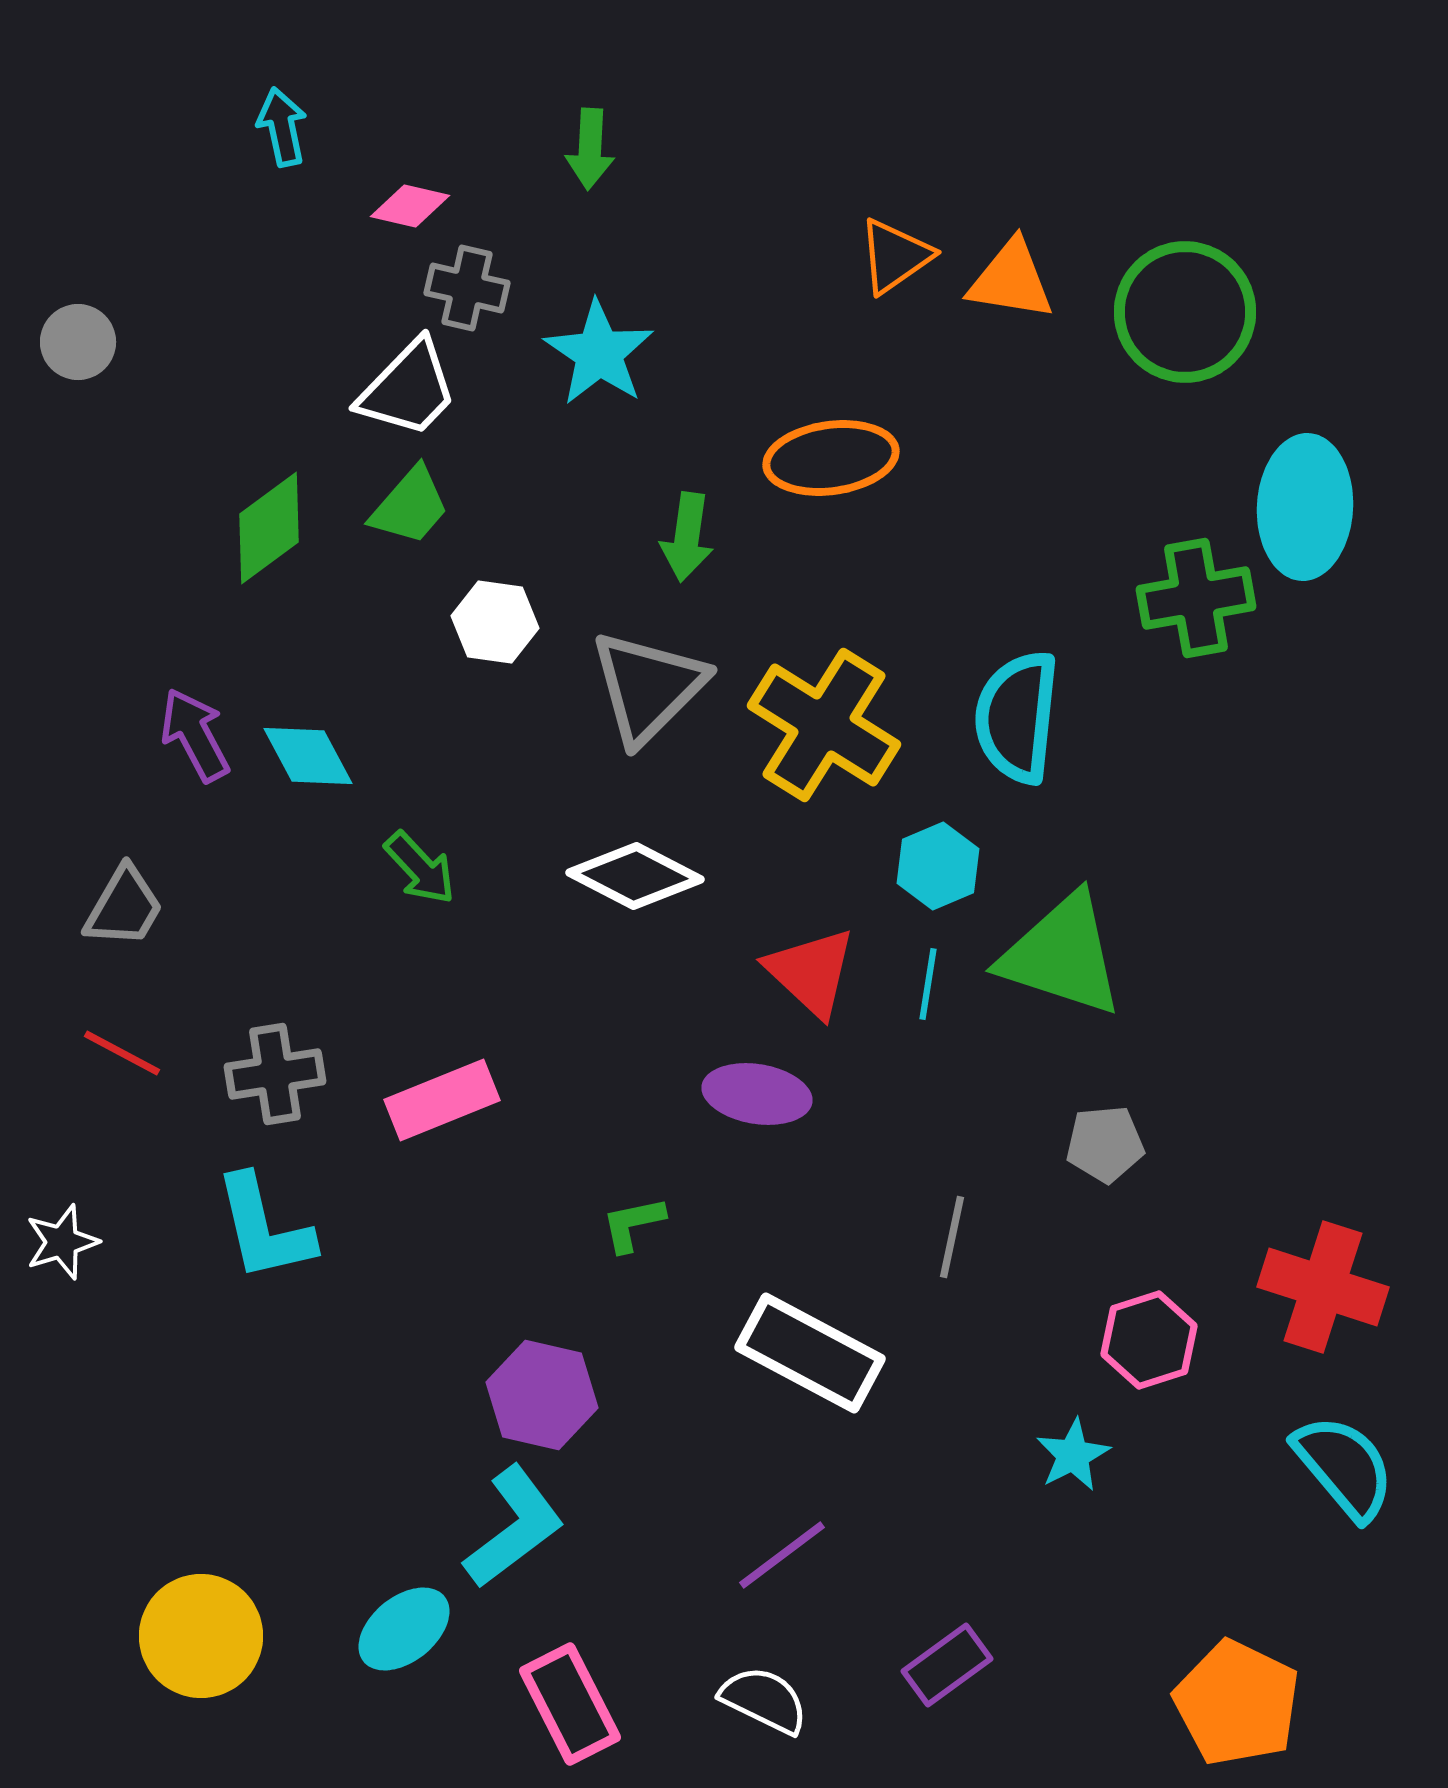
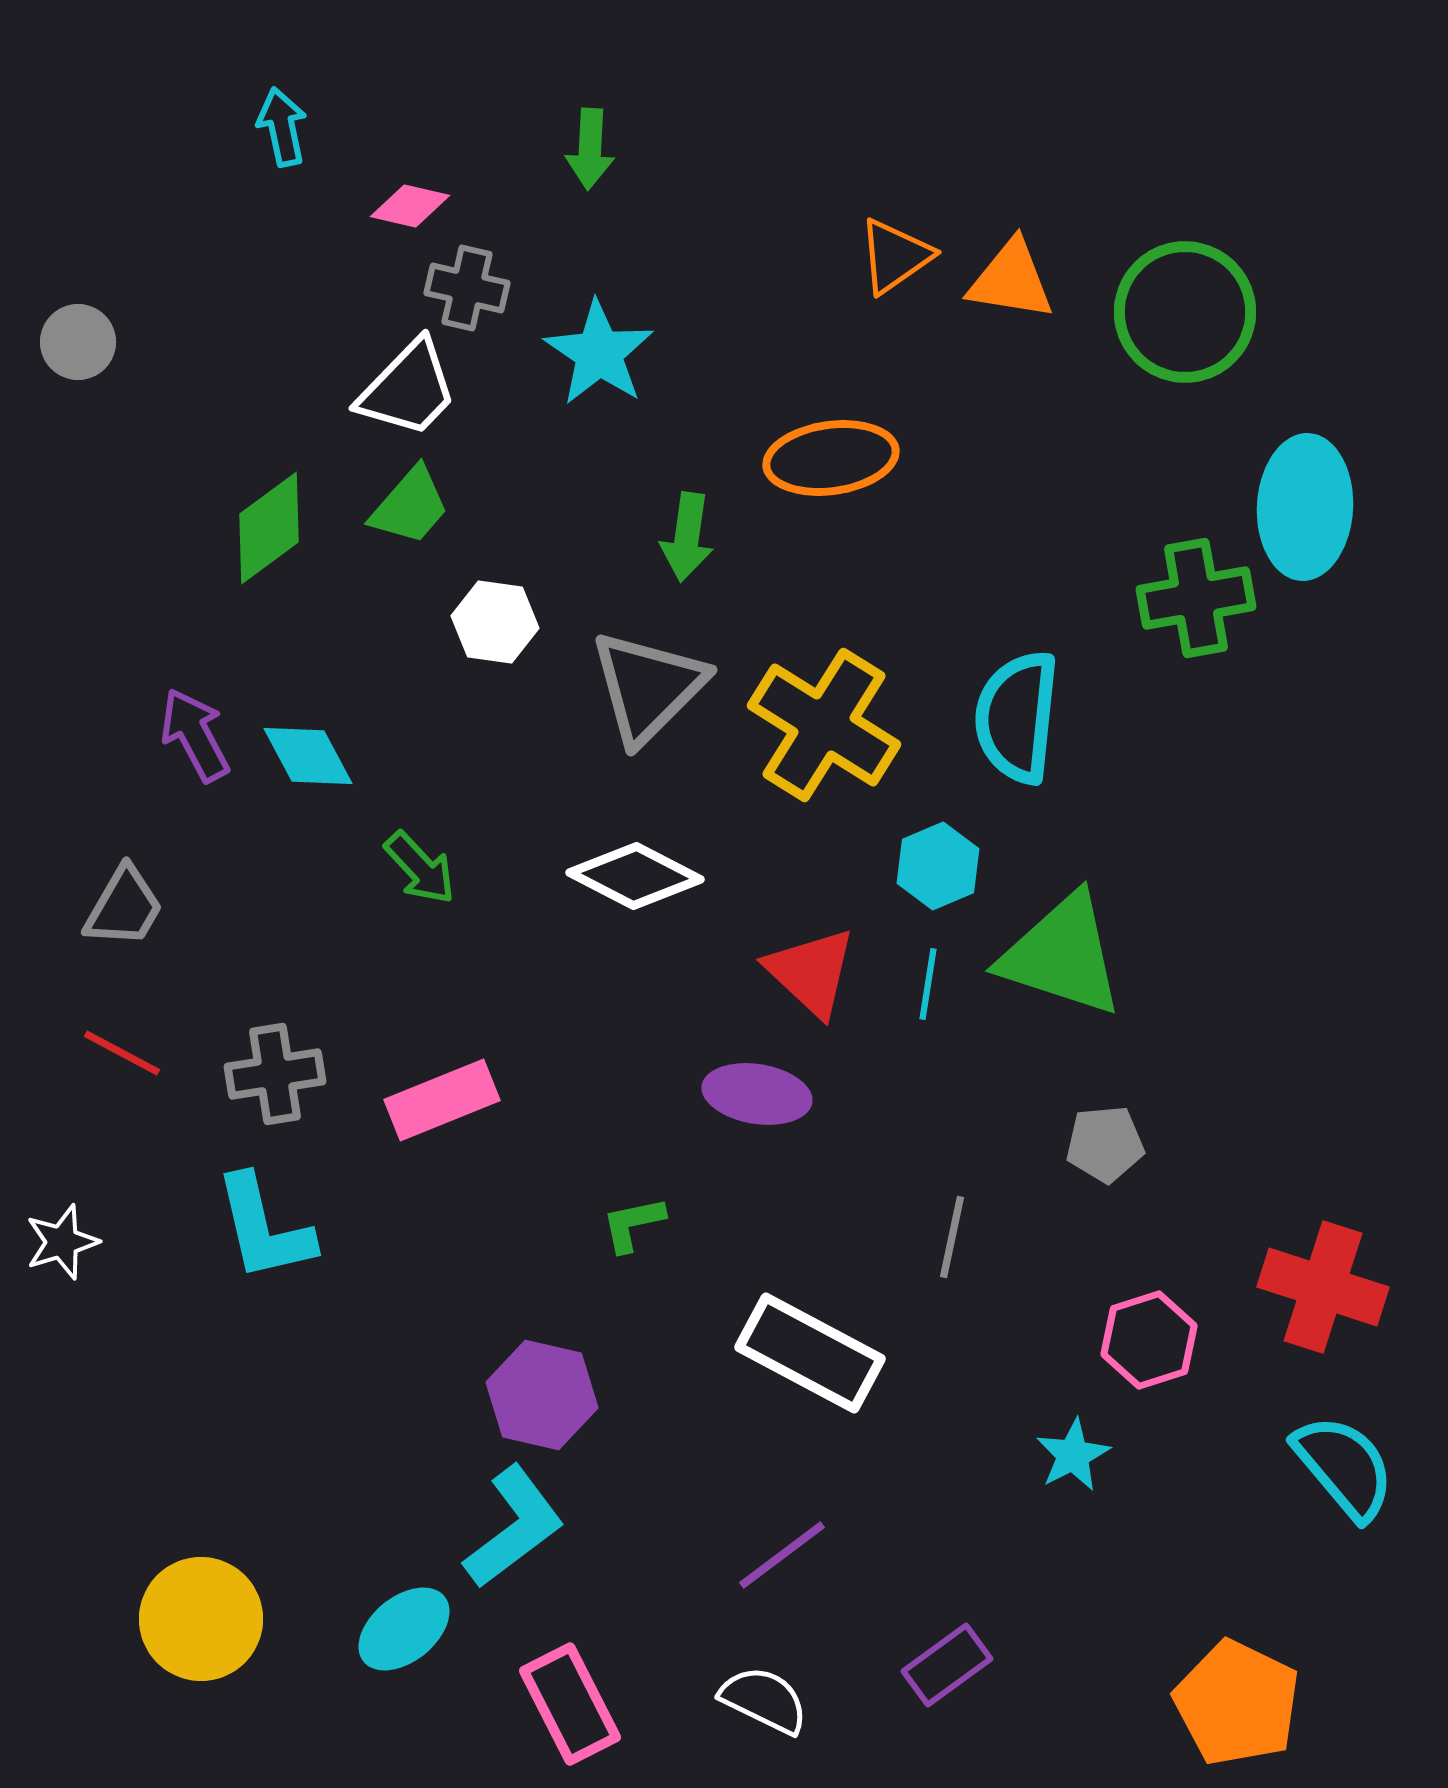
yellow circle at (201, 1636): moved 17 px up
